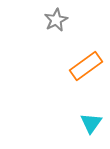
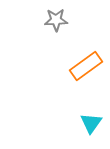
gray star: rotated 25 degrees clockwise
